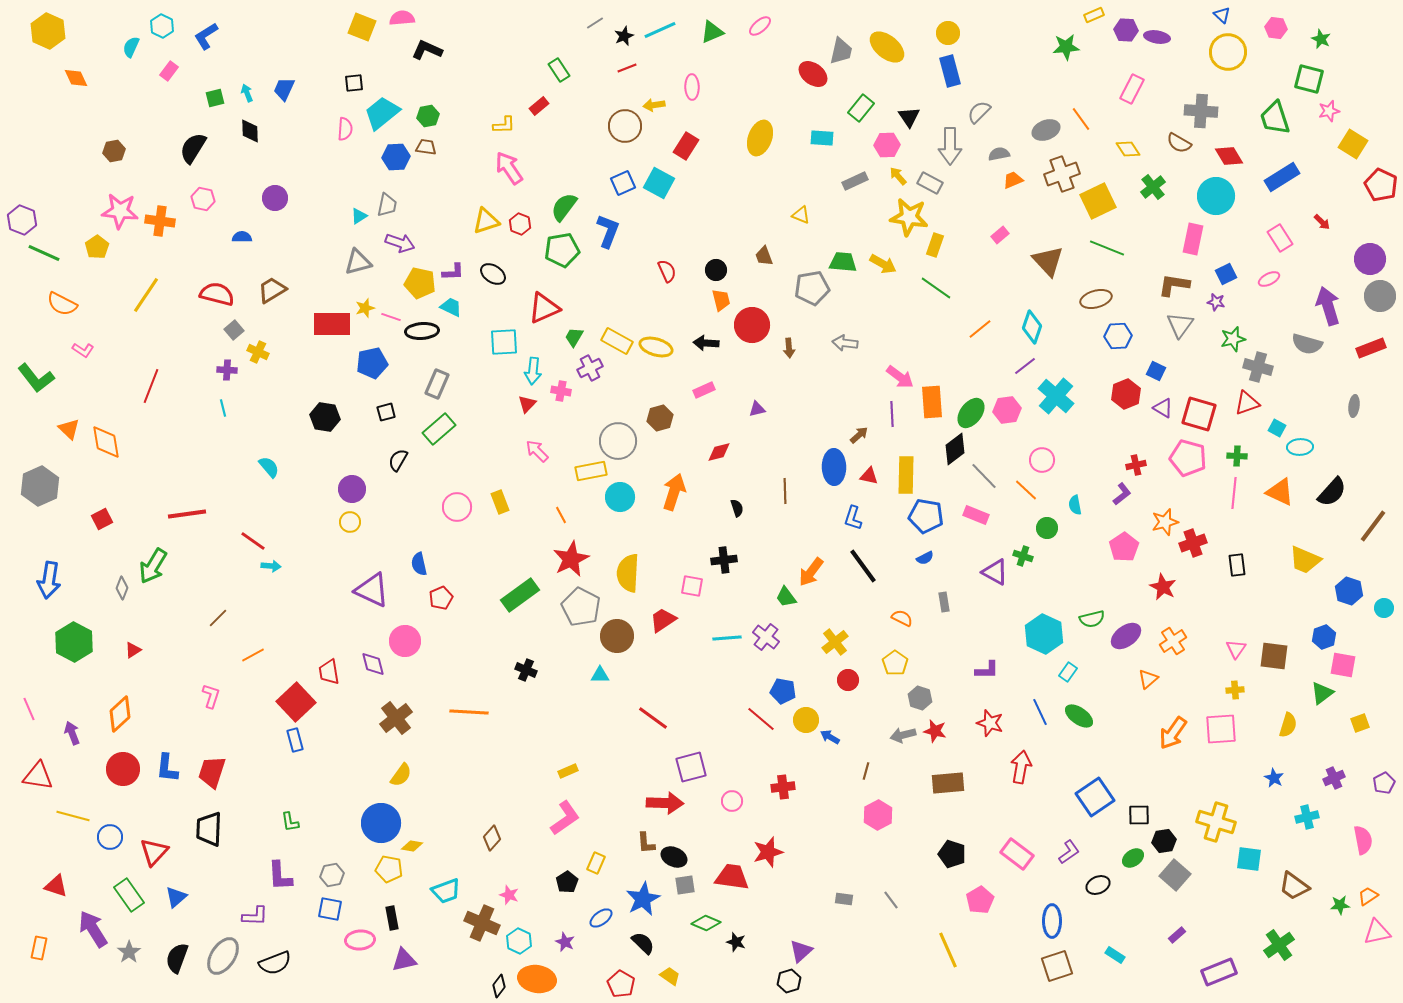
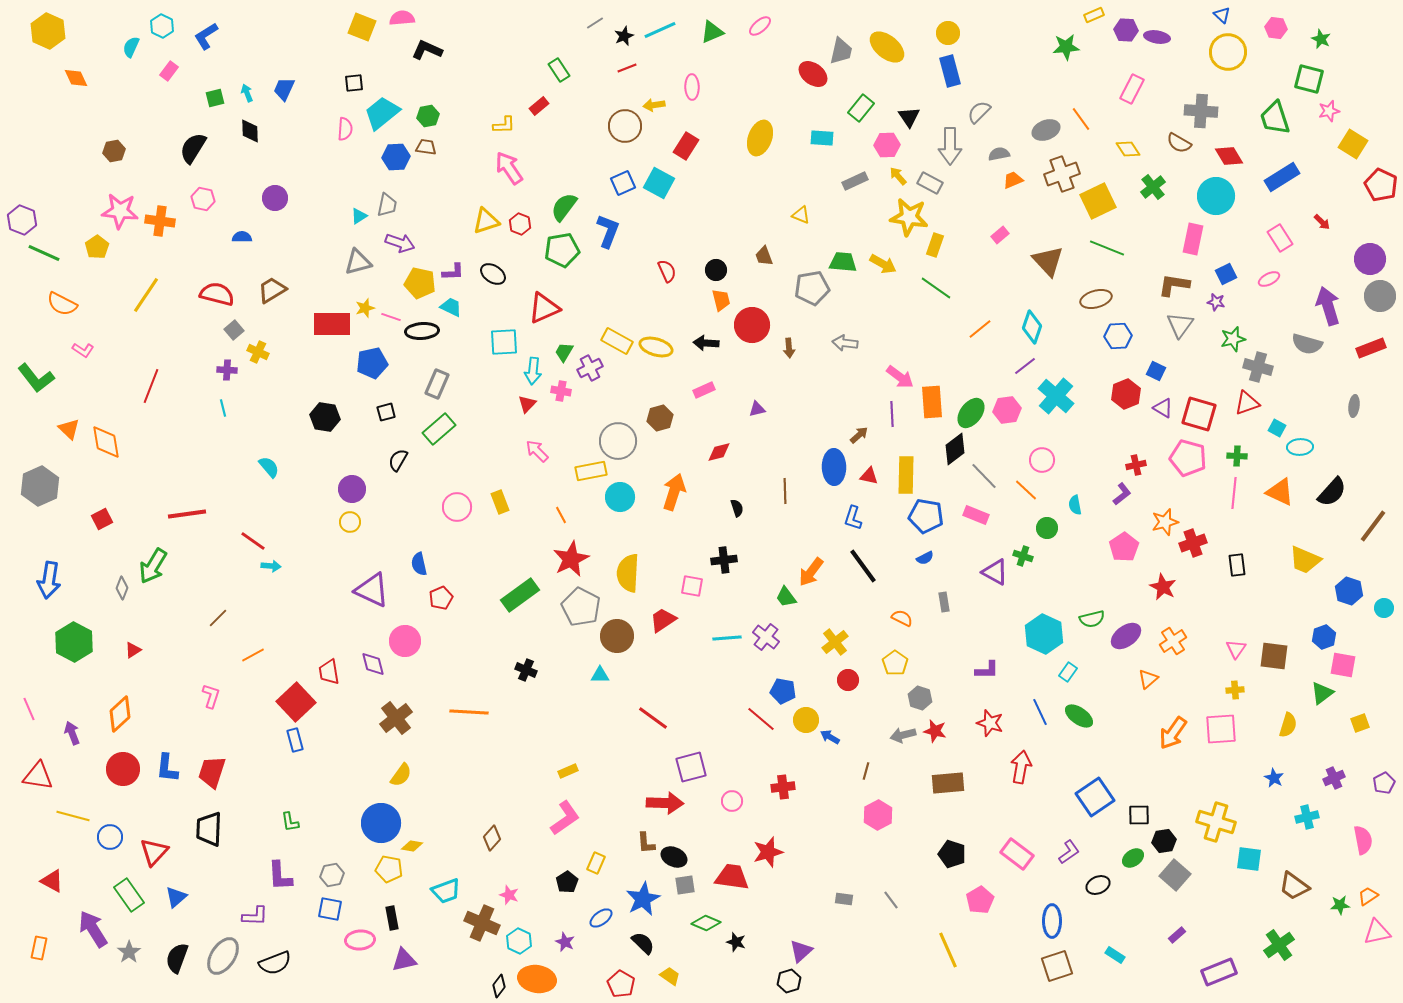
green trapezoid at (574, 337): moved 10 px left, 15 px down
red triangle at (56, 886): moved 4 px left, 5 px up; rotated 10 degrees clockwise
